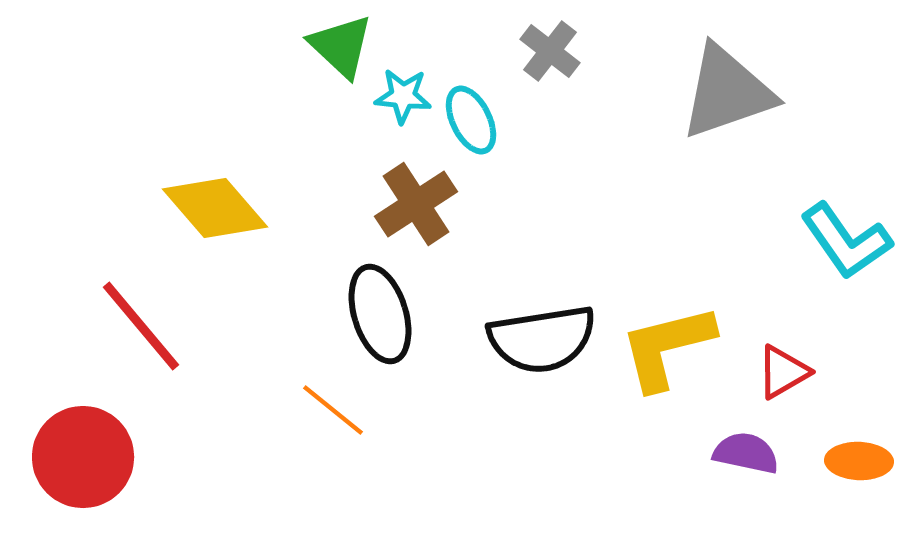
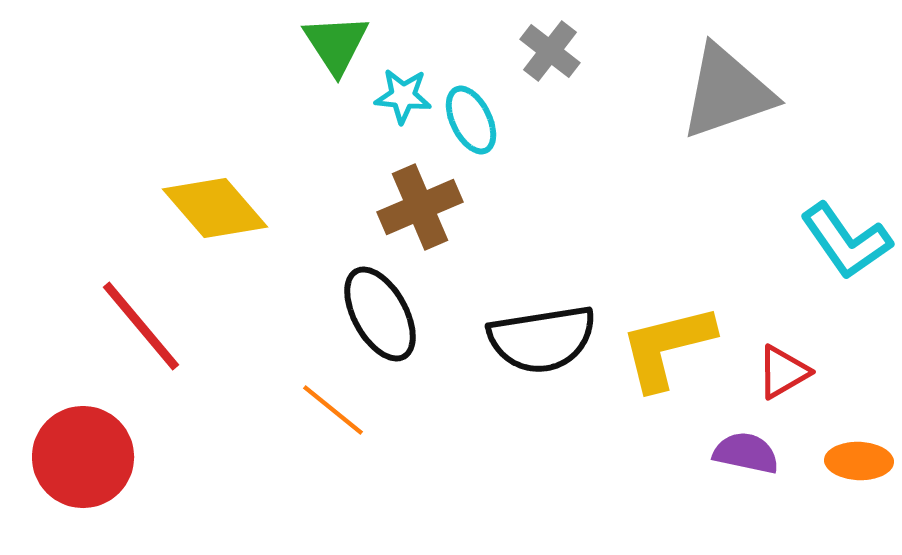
green triangle: moved 5 px left, 2 px up; rotated 14 degrees clockwise
brown cross: moved 4 px right, 3 px down; rotated 10 degrees clockwise
black ellipse: rotated 12 degrees counterclockwise
